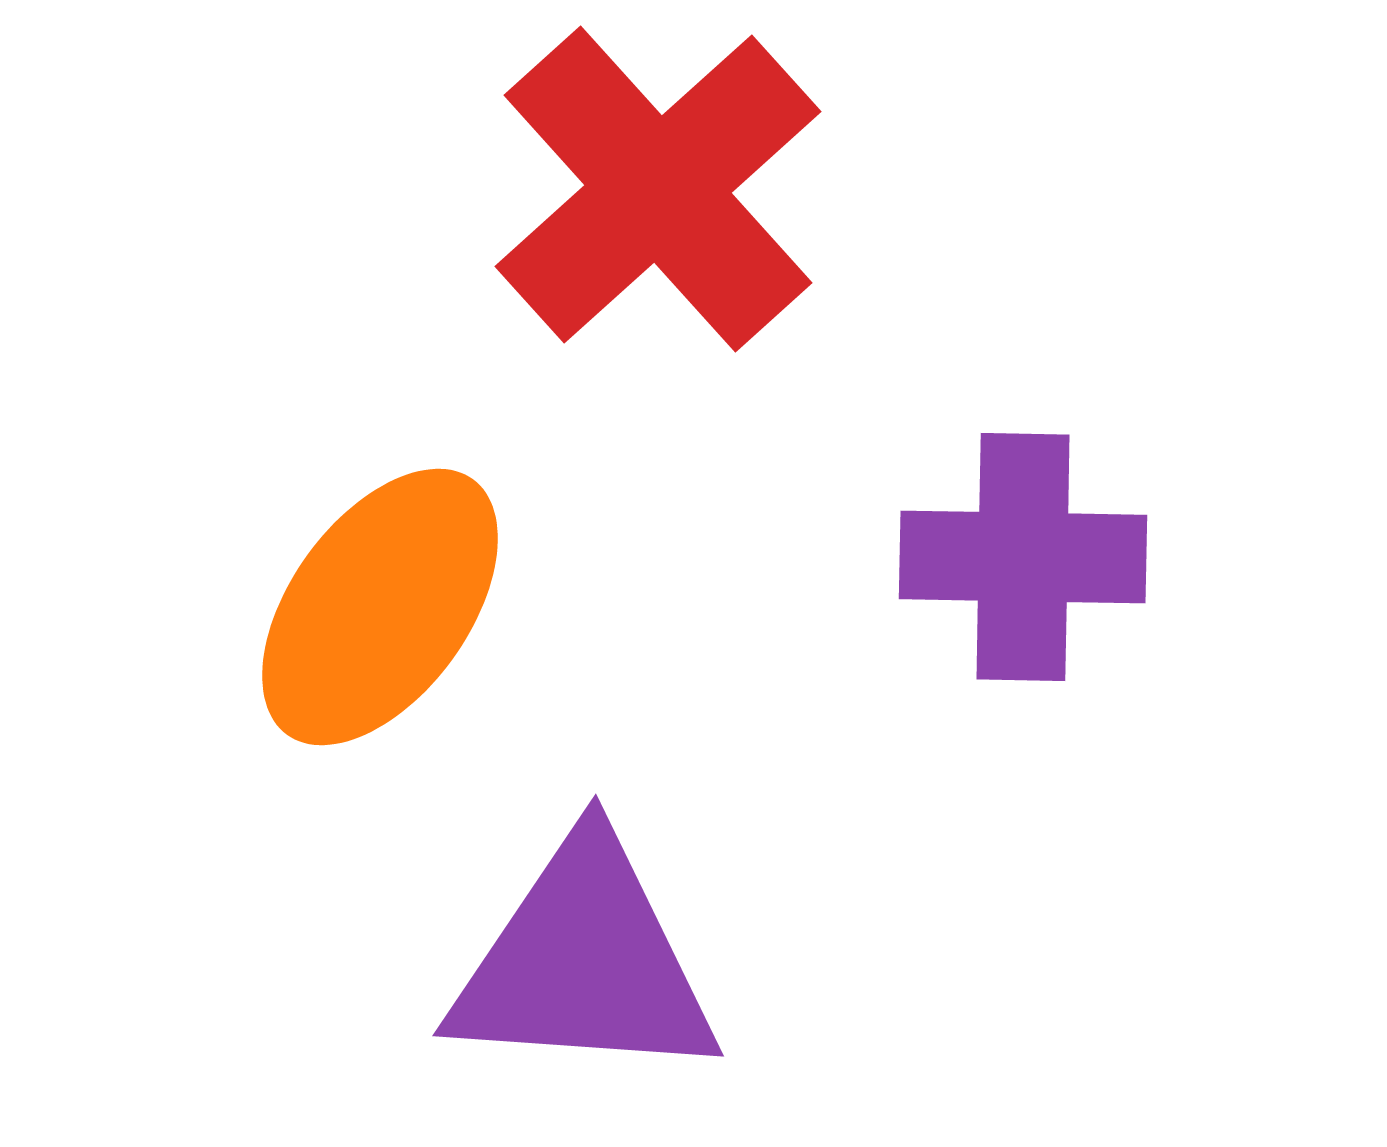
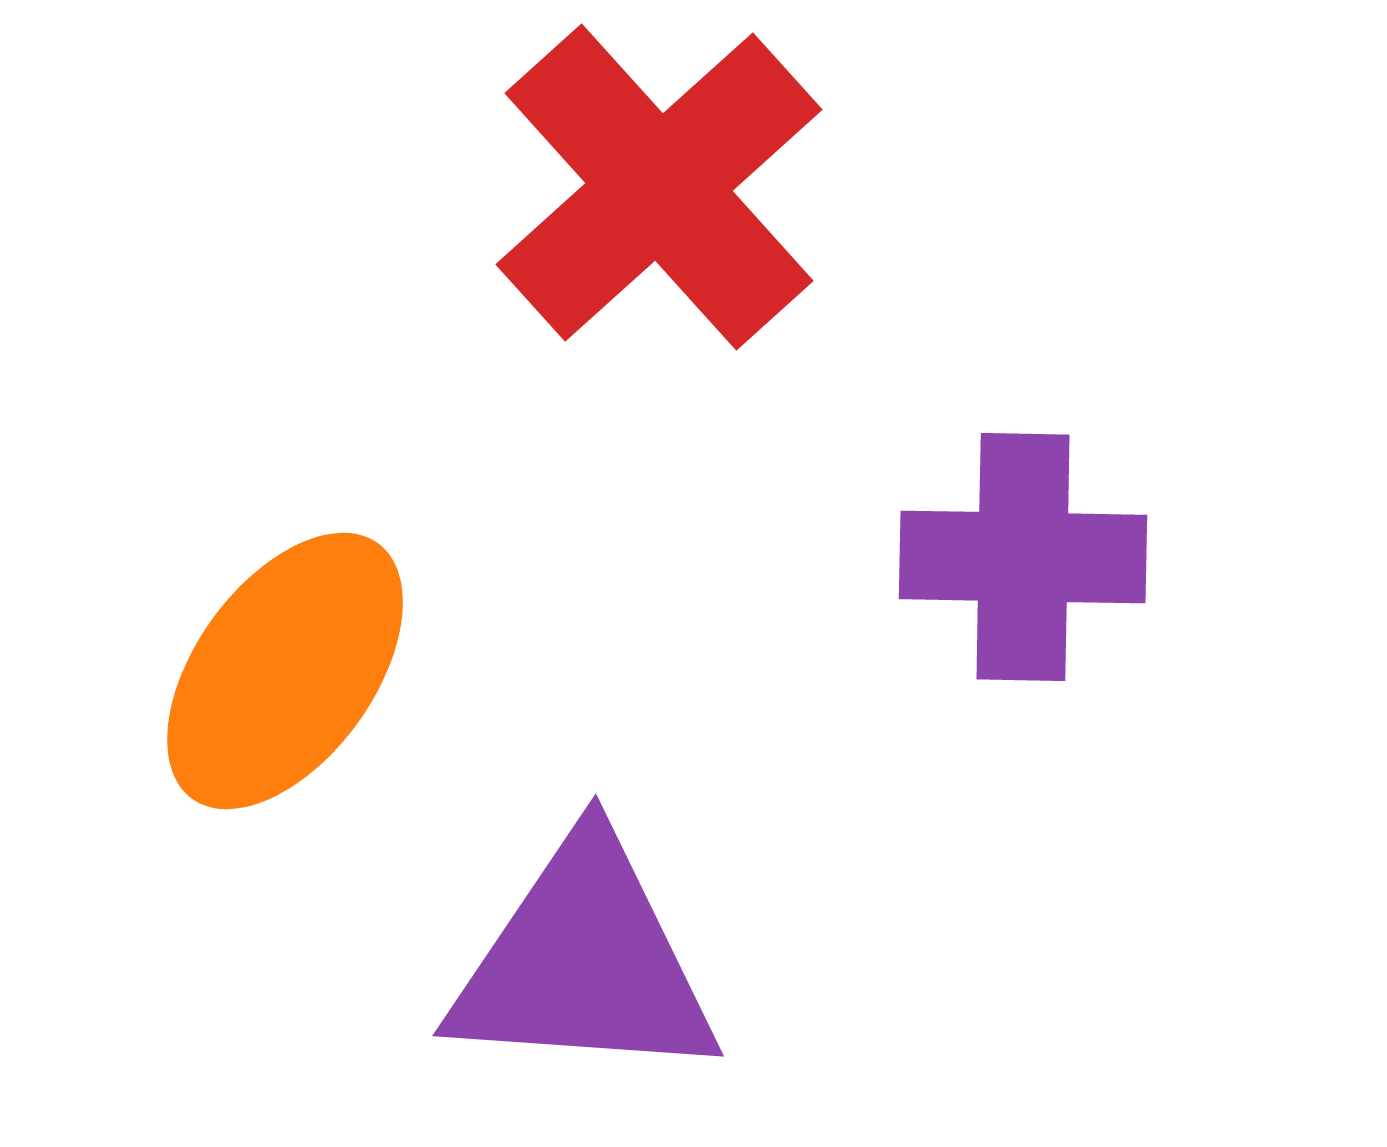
red cross: moved 1 px right, 2 px up
orange ellipse: moved 95 px left, 64 px down
